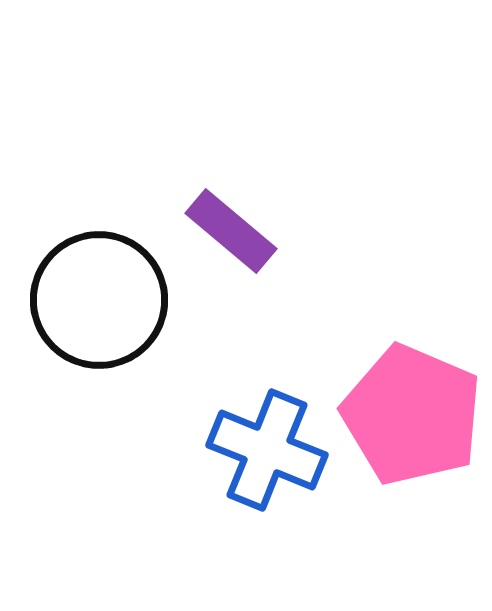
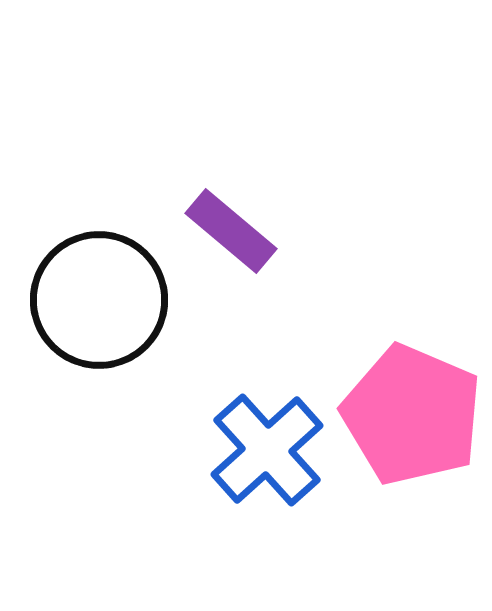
blue cross: rotated 26 degrees clockwise
